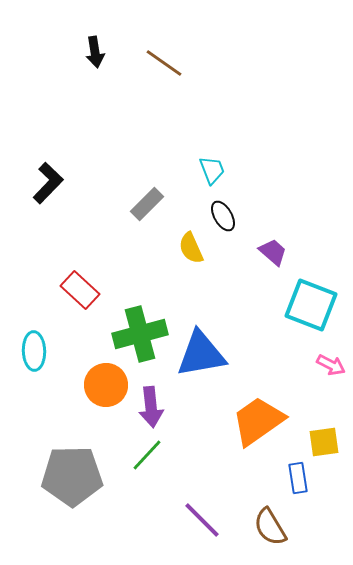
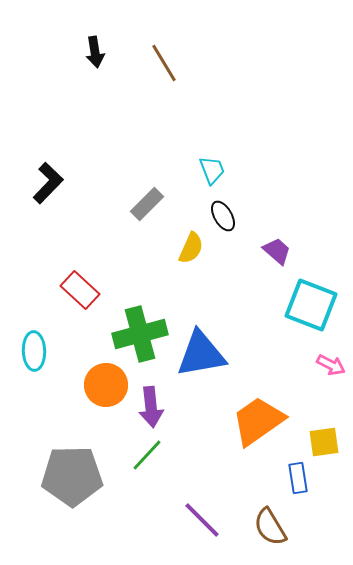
brown line: rotated 24 degrees clockwise
yellow semicircle: rotated 132 degrees counterclockwise
purple trapezoid: moved 4 px right, 1 px up
